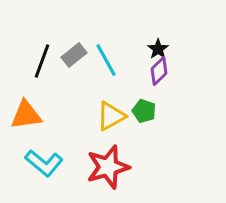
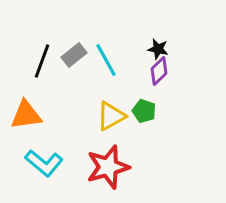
black star: rotated 25 degrees counterclockwise
